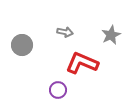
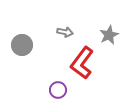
gray star: moved 2 px left
red L-shape: rotated 76 degrees counterclockwise
